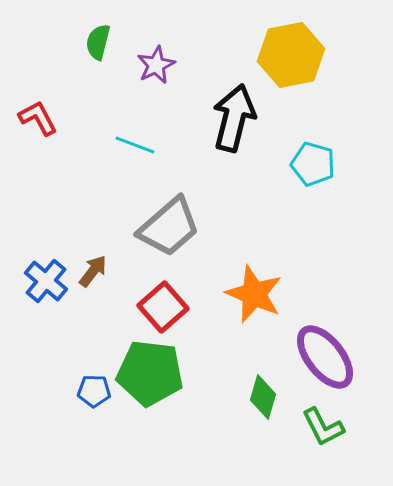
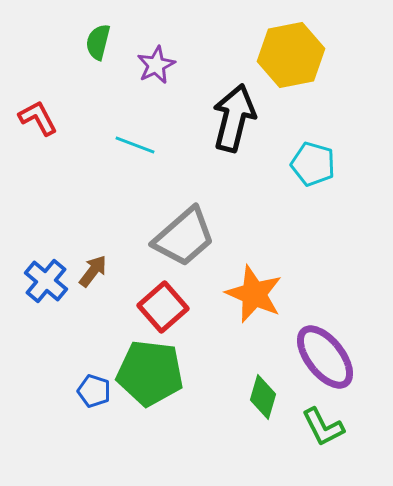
gray trapezoid: moved 15 px right, 10 px down
blue pentagon: rotated 16 degrees clockwise
